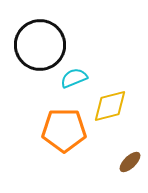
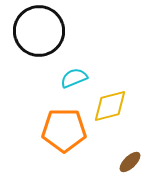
black circle: moved 1 px left, 14 px up
